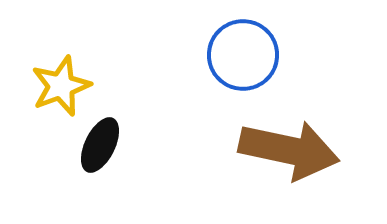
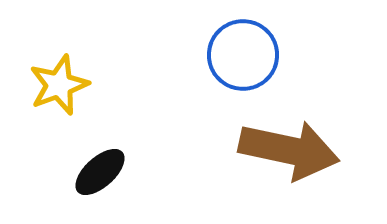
yellow star: moved 2 px left, 1 px up
black ellipse: moved 27 px down; rotated 22 degrees clockwise
